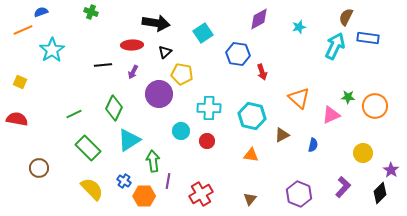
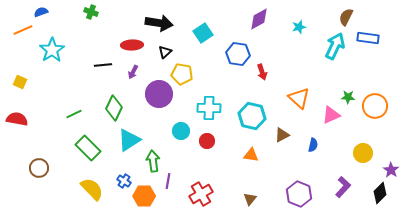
black arrow at (156, 23): moved 3 px right
